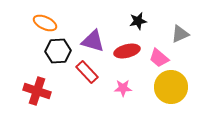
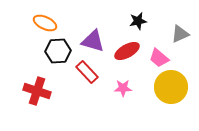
red ellipse: rotated 15 degrees counterclockwise
